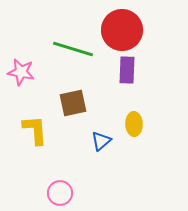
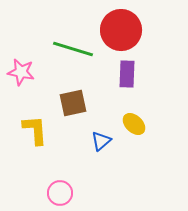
red circle: moved 1 px left
purple rectangle: moved 4 px down
yellow ellipse: rotated 45 degrees counterclockwise
